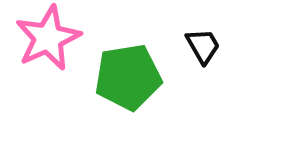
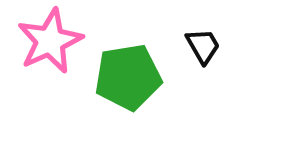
pink star: moved 2 px right, 3 px down
